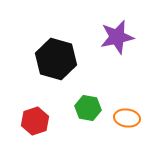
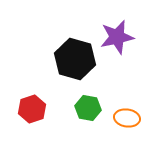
black hexagon: moved 19 px right
red hexagon: moved 3 px left, 12 px up
